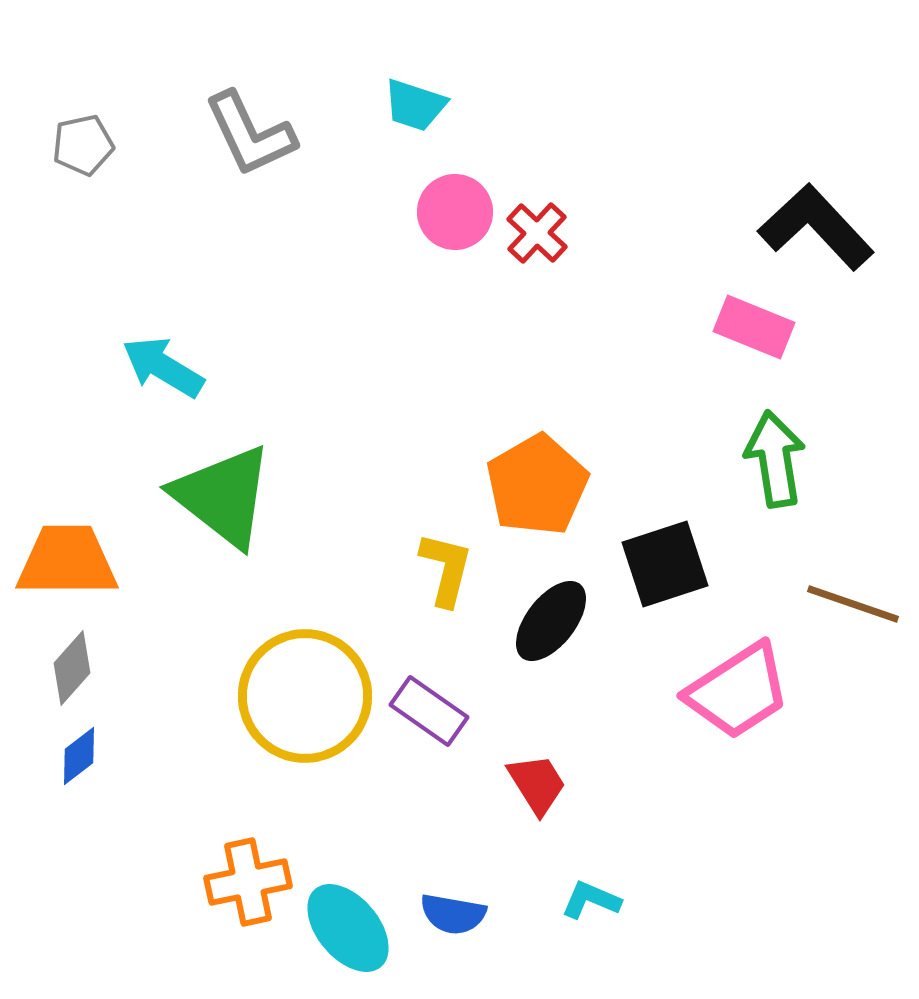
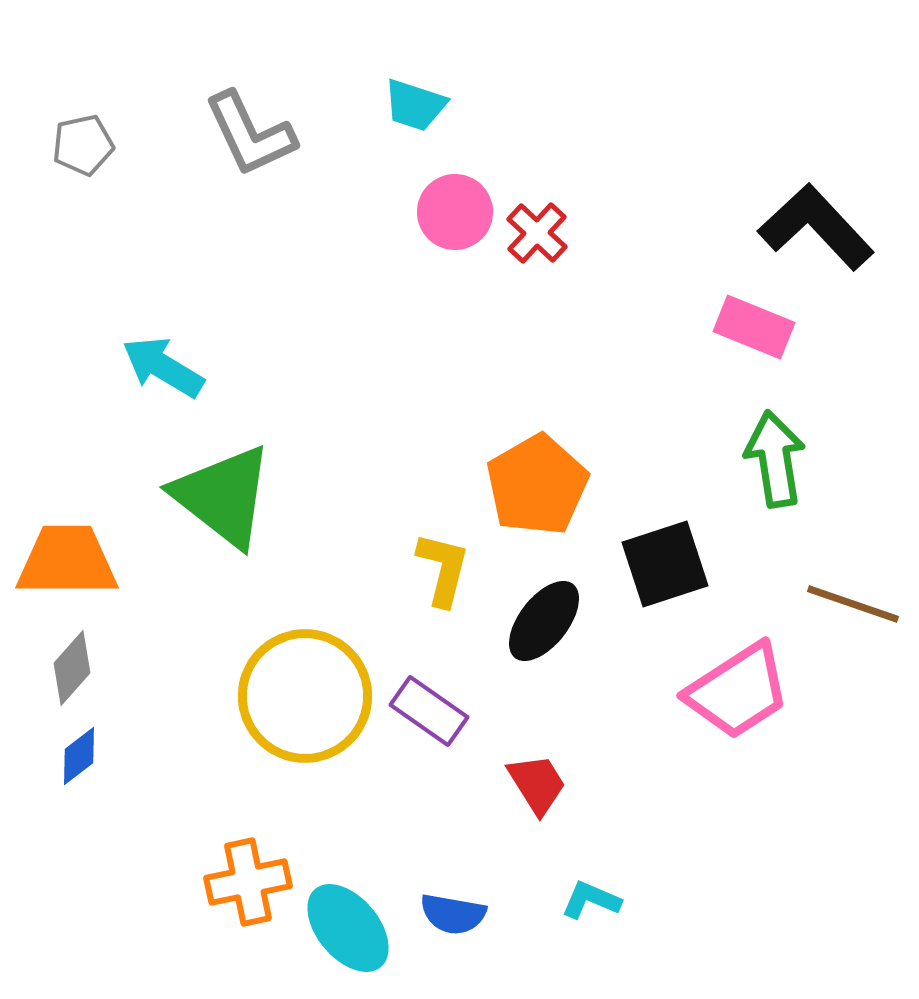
yellow L-shape: moved 3 px left
black ellipse: moved 7 px left
